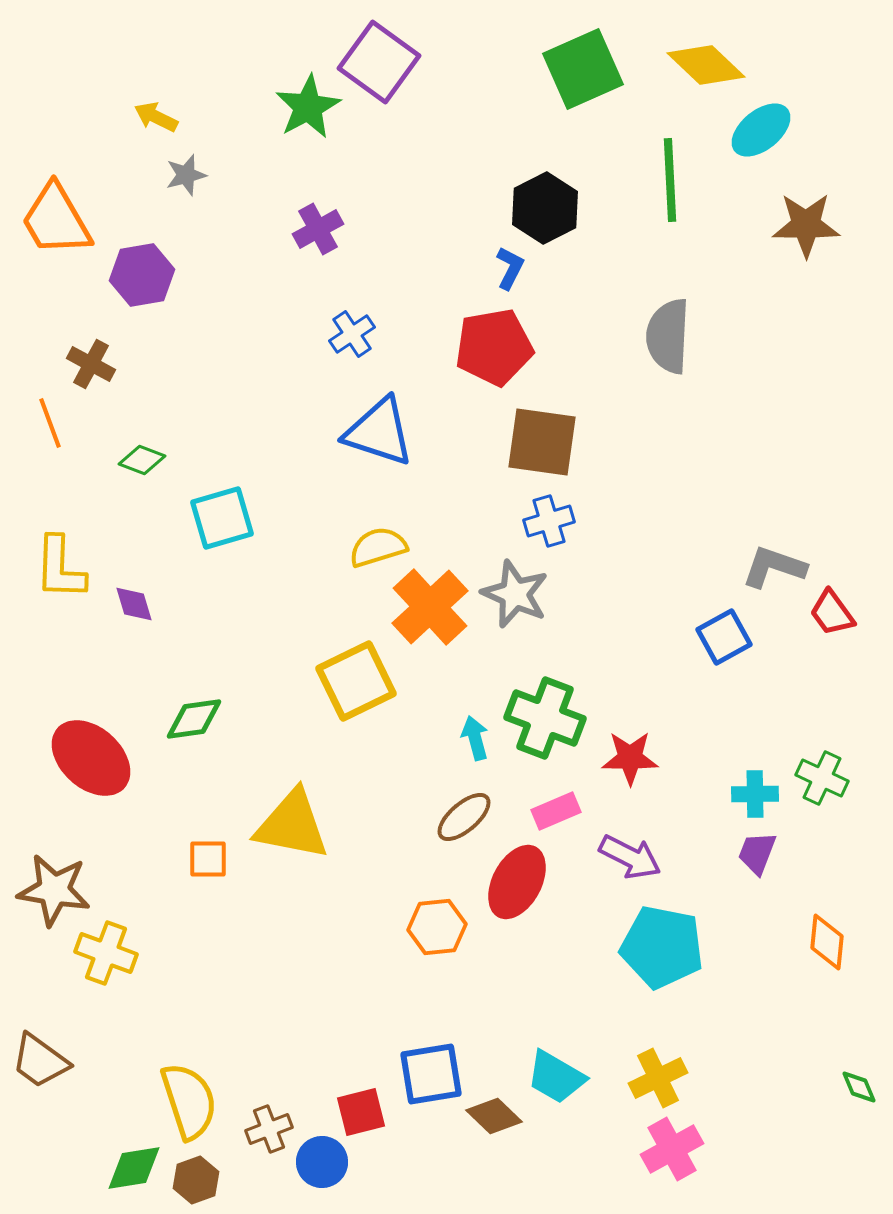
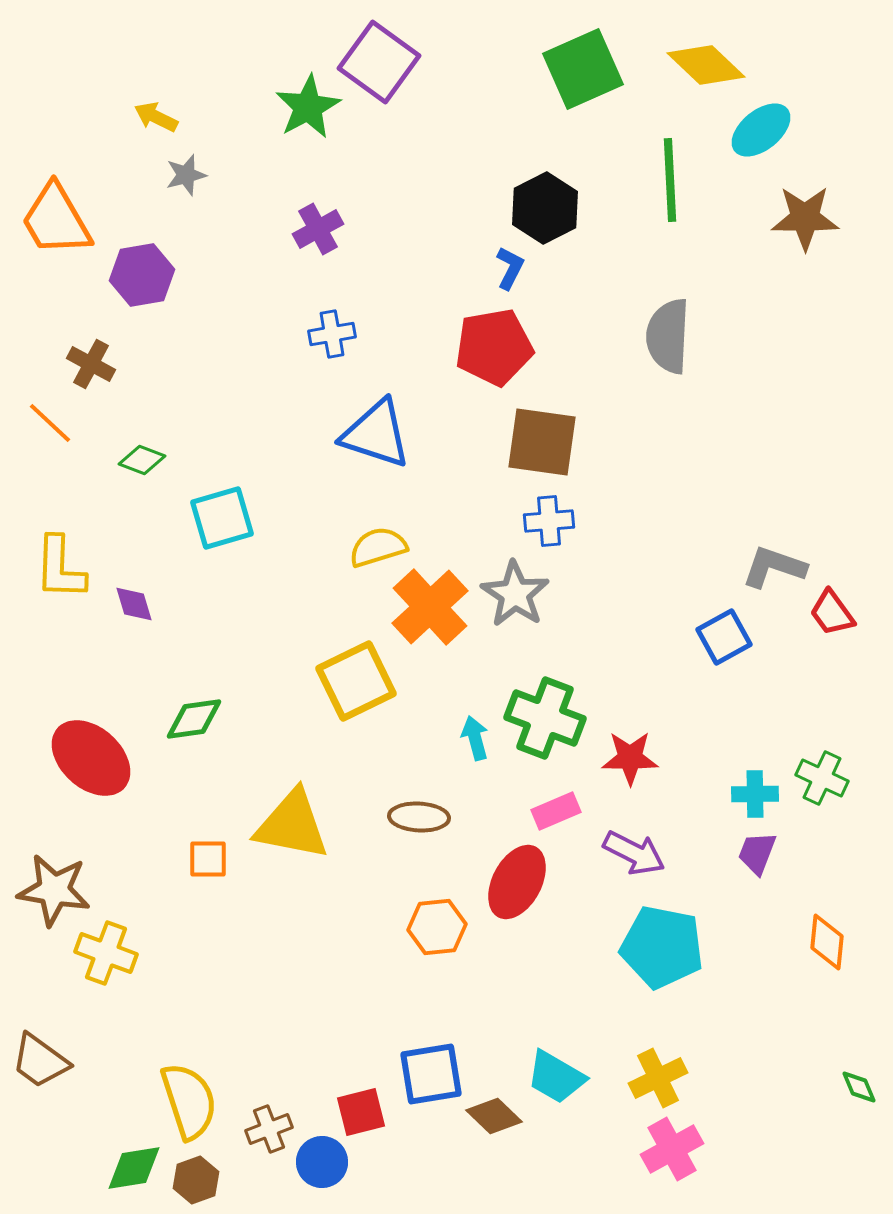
brown star at (806, 225): moved 1 px left, 7 px up
blue cross at (352, 334): moved 20 px left; rotated 24 degrees clockwise
orange line at (50, 423): rotated 27 degrees counterclockwise
blue triangle at (379, 432): moved 3 px left, 2 px down
blue cross at (549, 521): rotated 12 degrees clockwise
gray star at (515, 594): rotated 10 degrees clockwise
brown ellipse at (464, 817): moved 45 px left; rotated 44 degrees clockwise
purple arrow at (630, 857): moved 4 px right, 4 px up
